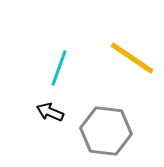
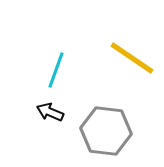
cyan line: moved 3 px left, 2 px down
